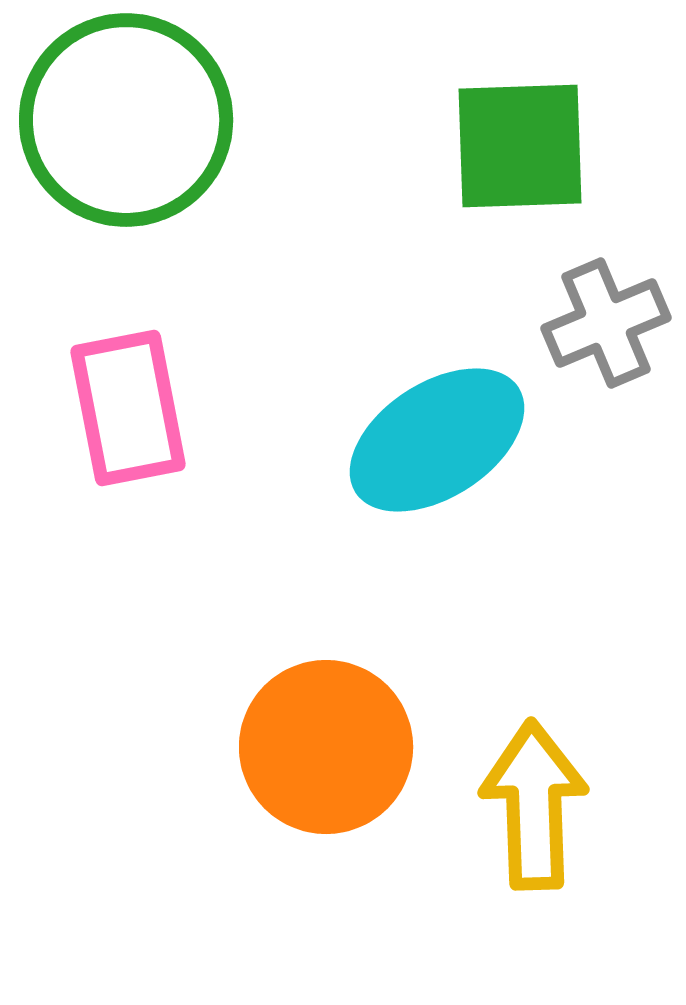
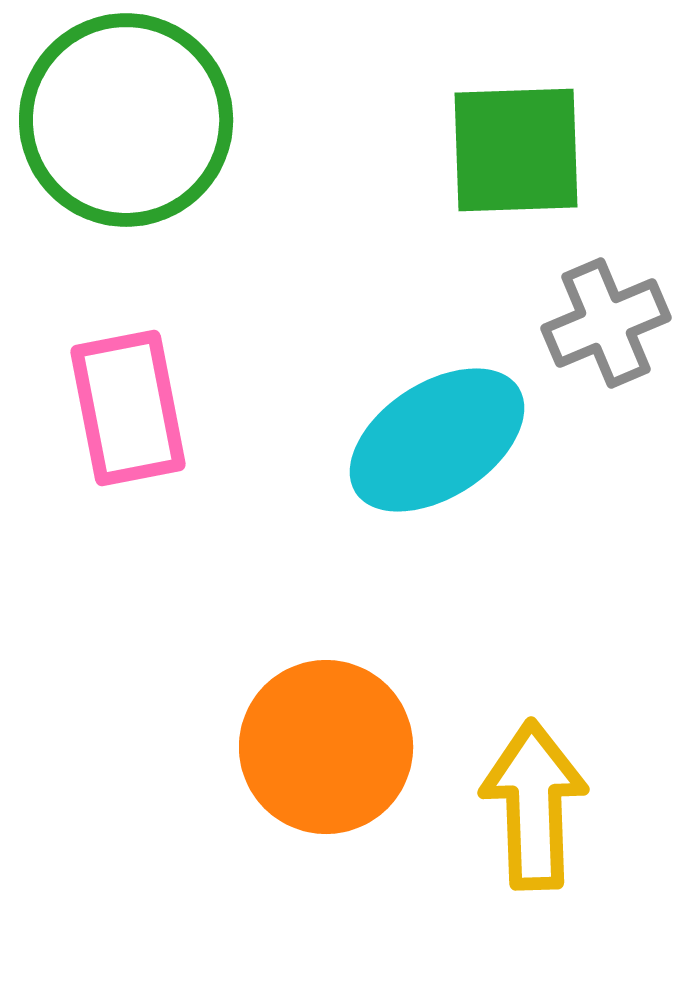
green square: moved 4 px left, 4 px down
